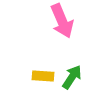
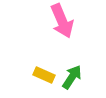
yellow rectangle: moved 1 px right, 1 px up; rotated 20 degrees clockwise
